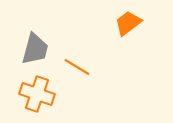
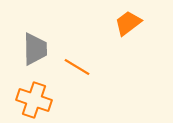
gray trapezoid: rotated 16 degrees counterclockwise
orange cross: moved 3 px left, 6 px down
